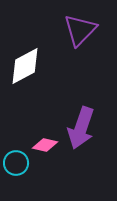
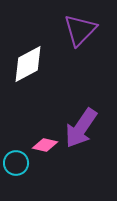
white diamond: moved 3 px right, 2 px up
purple arrow: rotated 15 degrees clockwise
